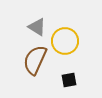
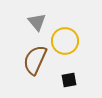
gray triangle: moved 5 px up; rotated 18 degrees clockwise
